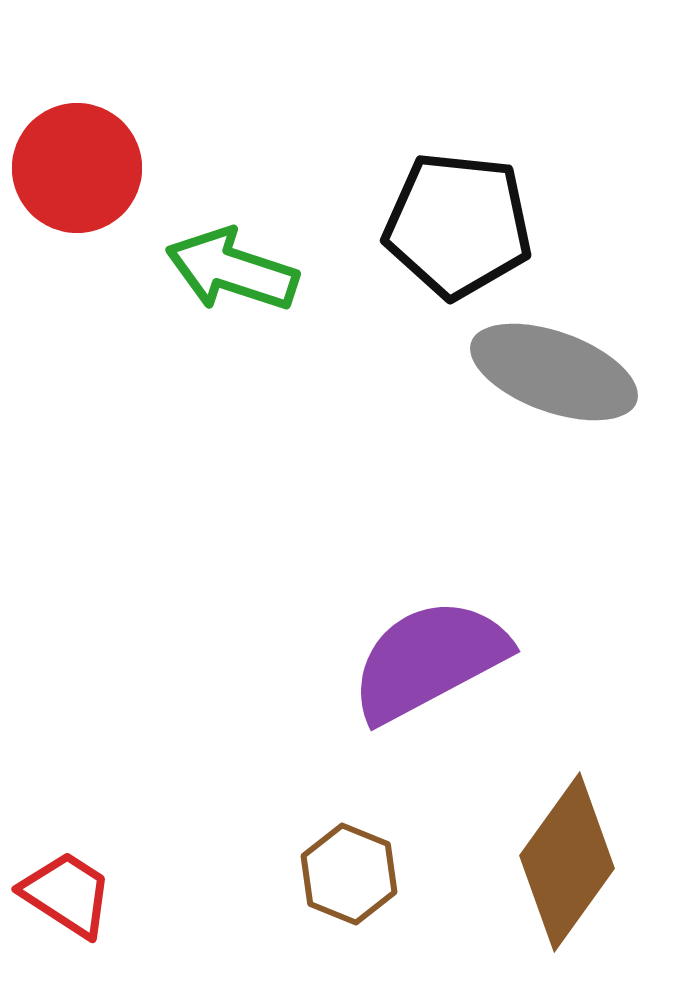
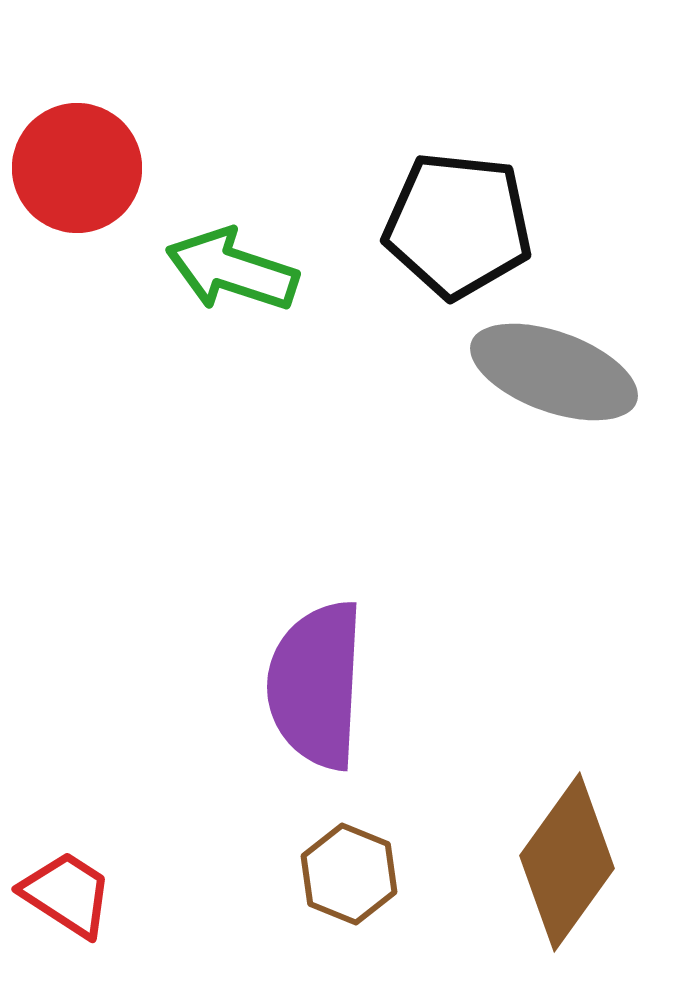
purple semicircle: moved 113 px left, 25 px down; rotated 59 degrees counterclockwise
